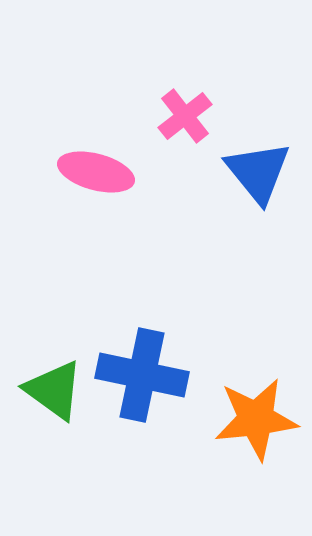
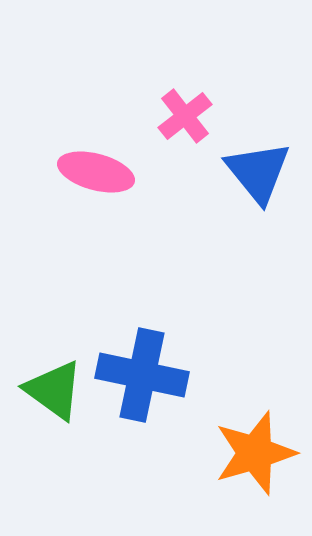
orange star: moved 1 px left, 34 px down; rotated 10 degrees counterclockwise
